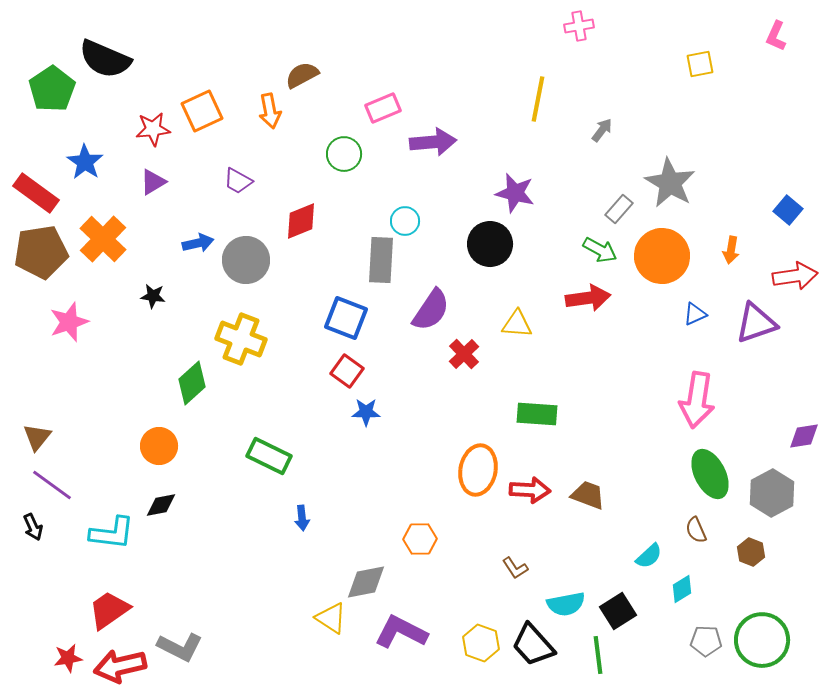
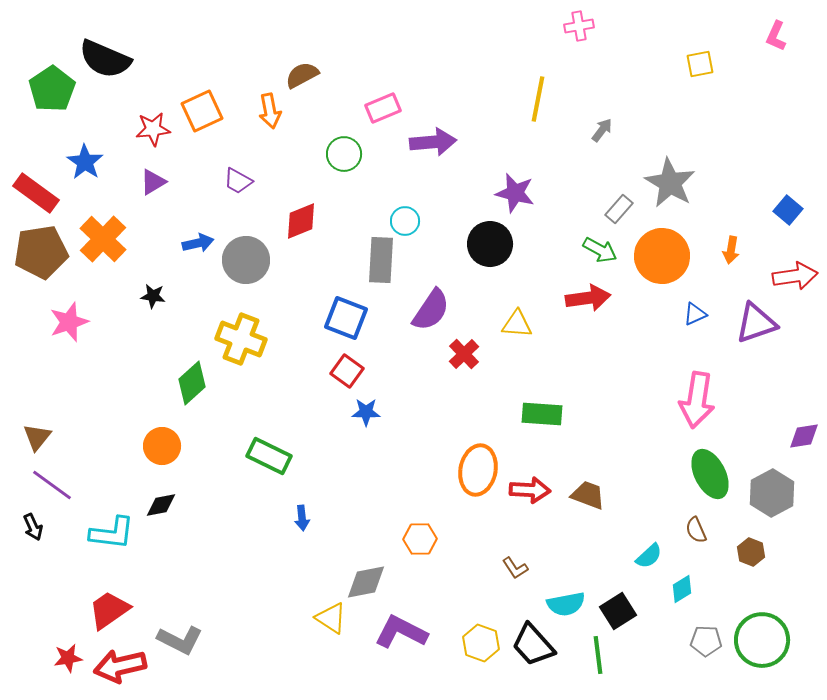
green rectangle at (537, 414): moved 5 px right
orange circle at (159, 446): moved 3 px right
gray L-shape at (180, 647): moved 7 px up
